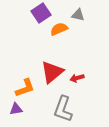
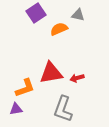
purple square: moved 5 px left
red triangle: moved 1 px left, 1 px down; rotated 30 degrees clockwise
